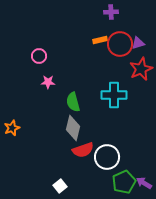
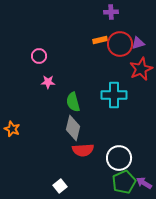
orange star: moved 1 px down; rotated 28 degrees counterclockwise
red semicircle: rotated 15 degrees clockwise
white circle: moved 12 px right, 1 px down
